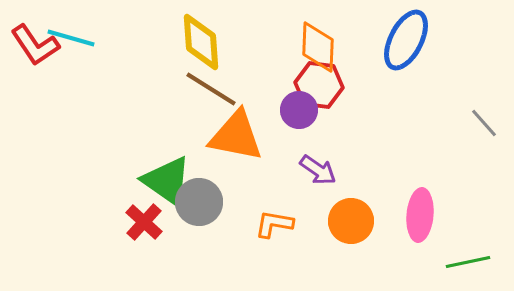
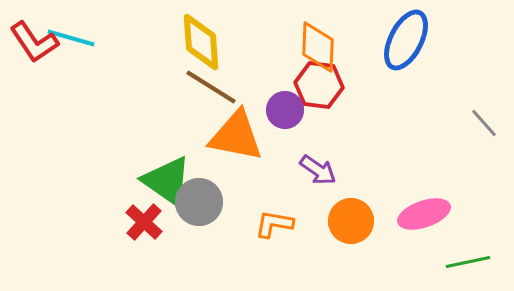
red L-shape: moved 1 px left, 3 px up
brown line: moved 2 px up
purple circle: moved 14 px left
pink ellipse: moved 4 px right, 1 px up; rotated 66 degrees clockwise
